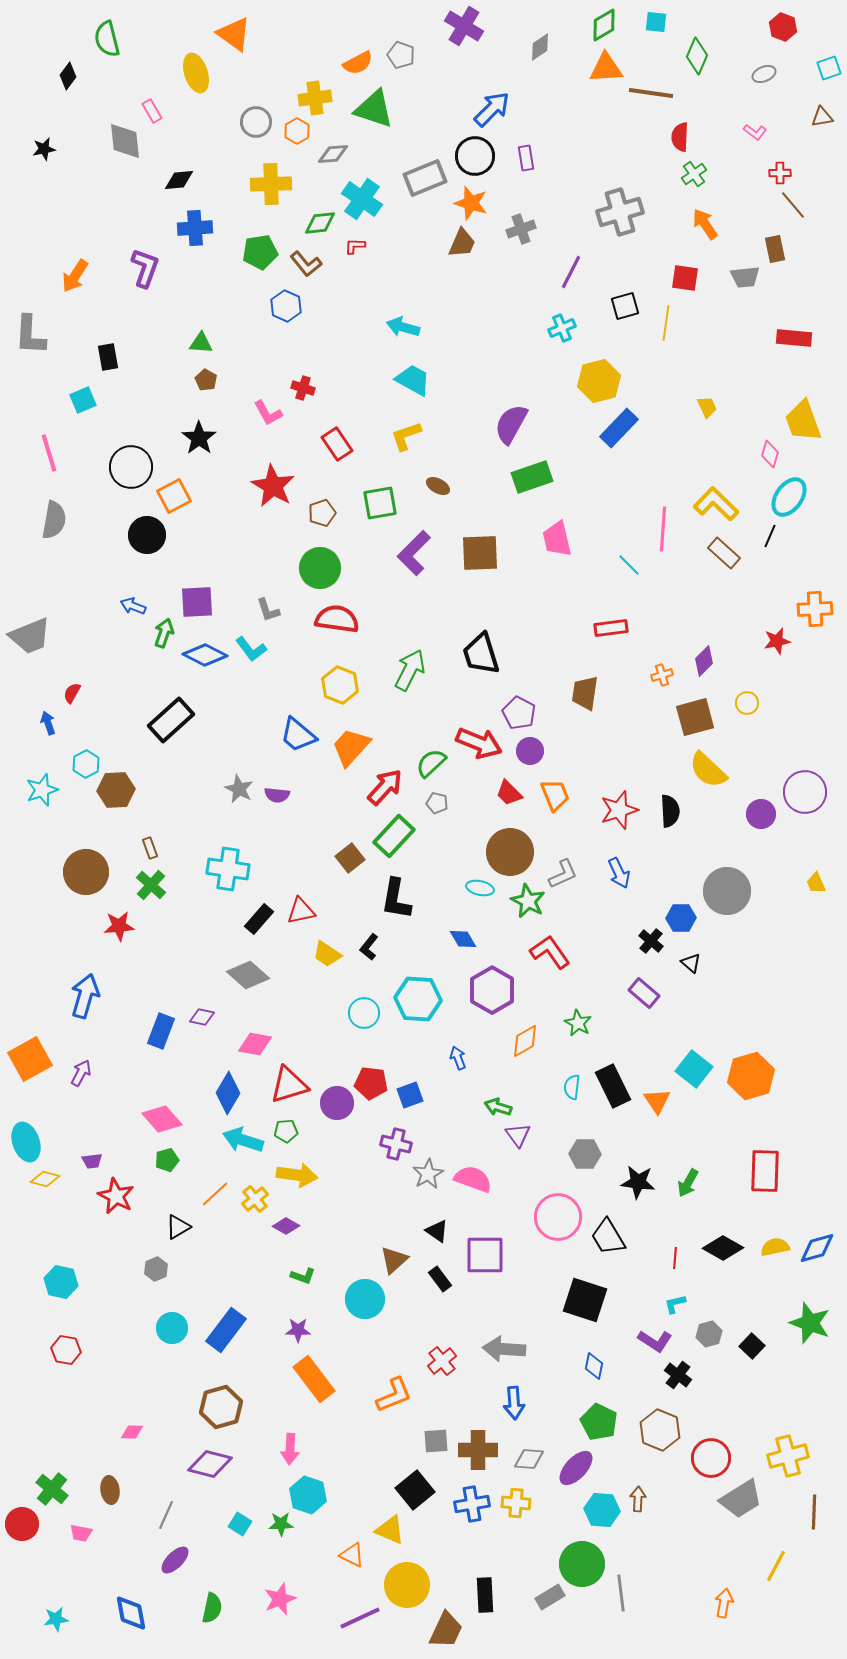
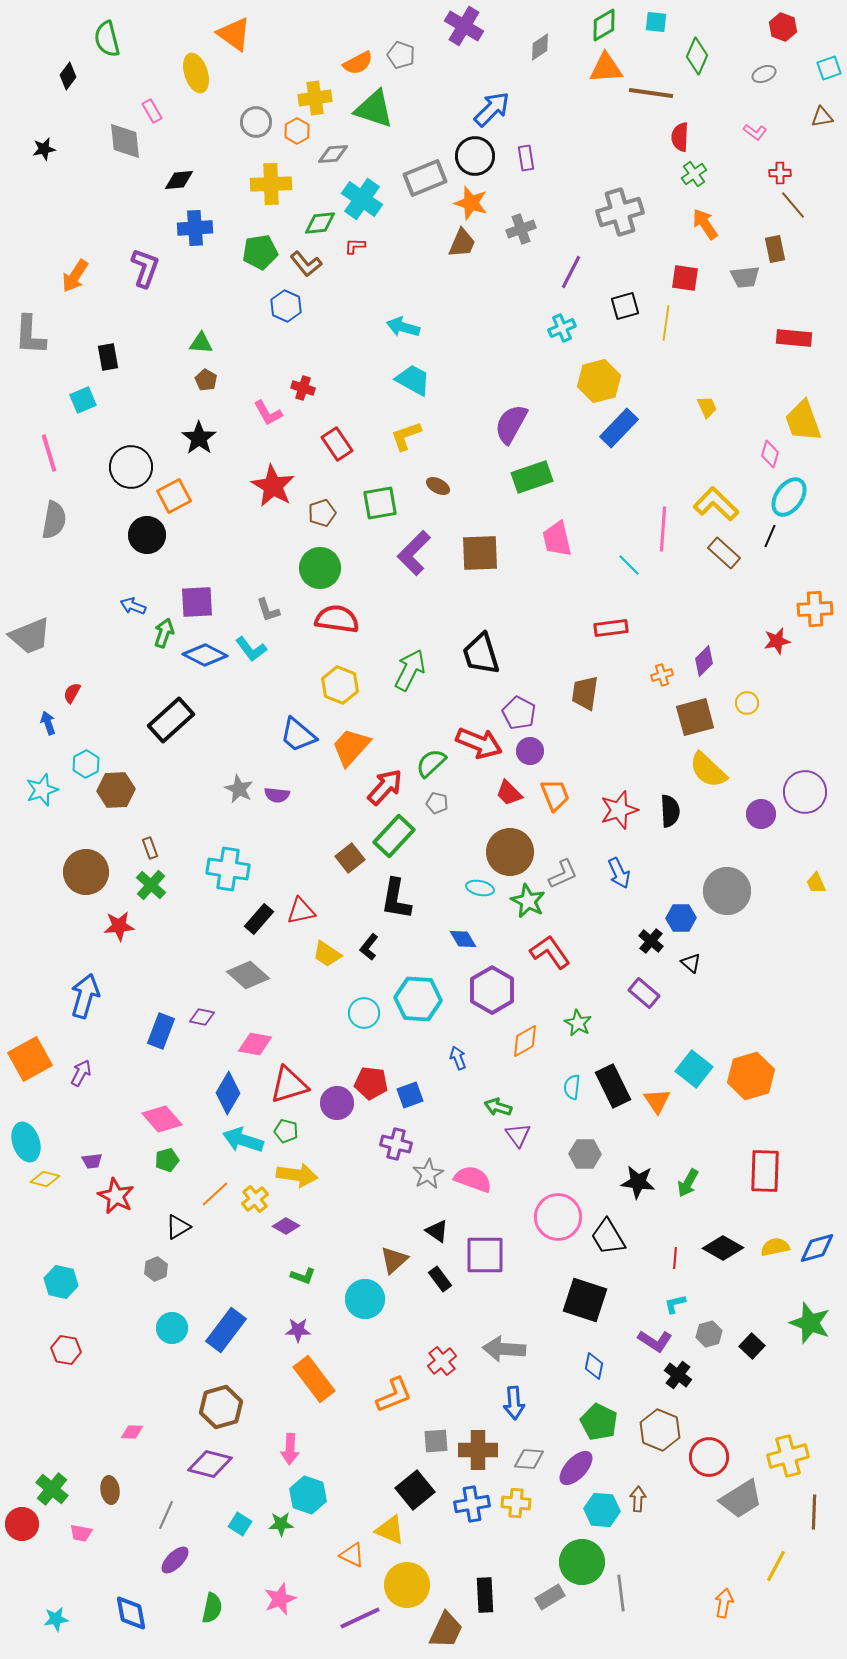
green pentagon at (286, 1131): rotated 20 degrees clockwise
red circle at (711, 1458): moved 2 px left, 1 px up
green circle at (582, 1564): moved 2 px up
